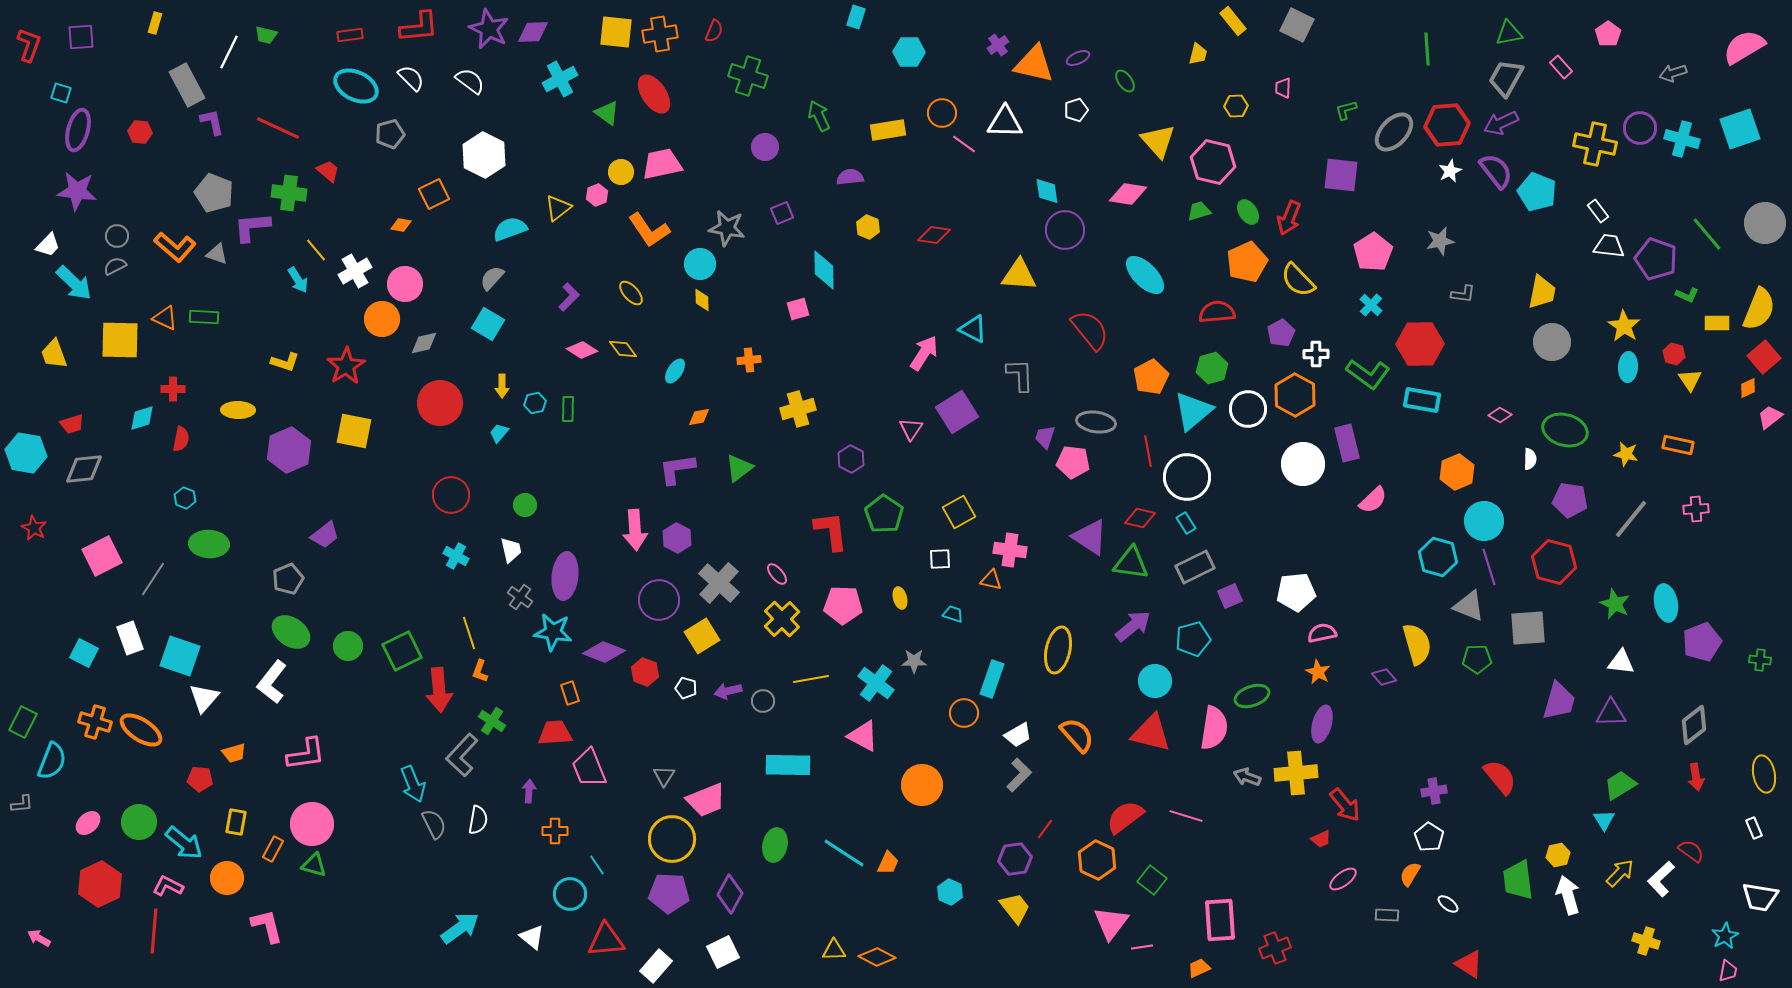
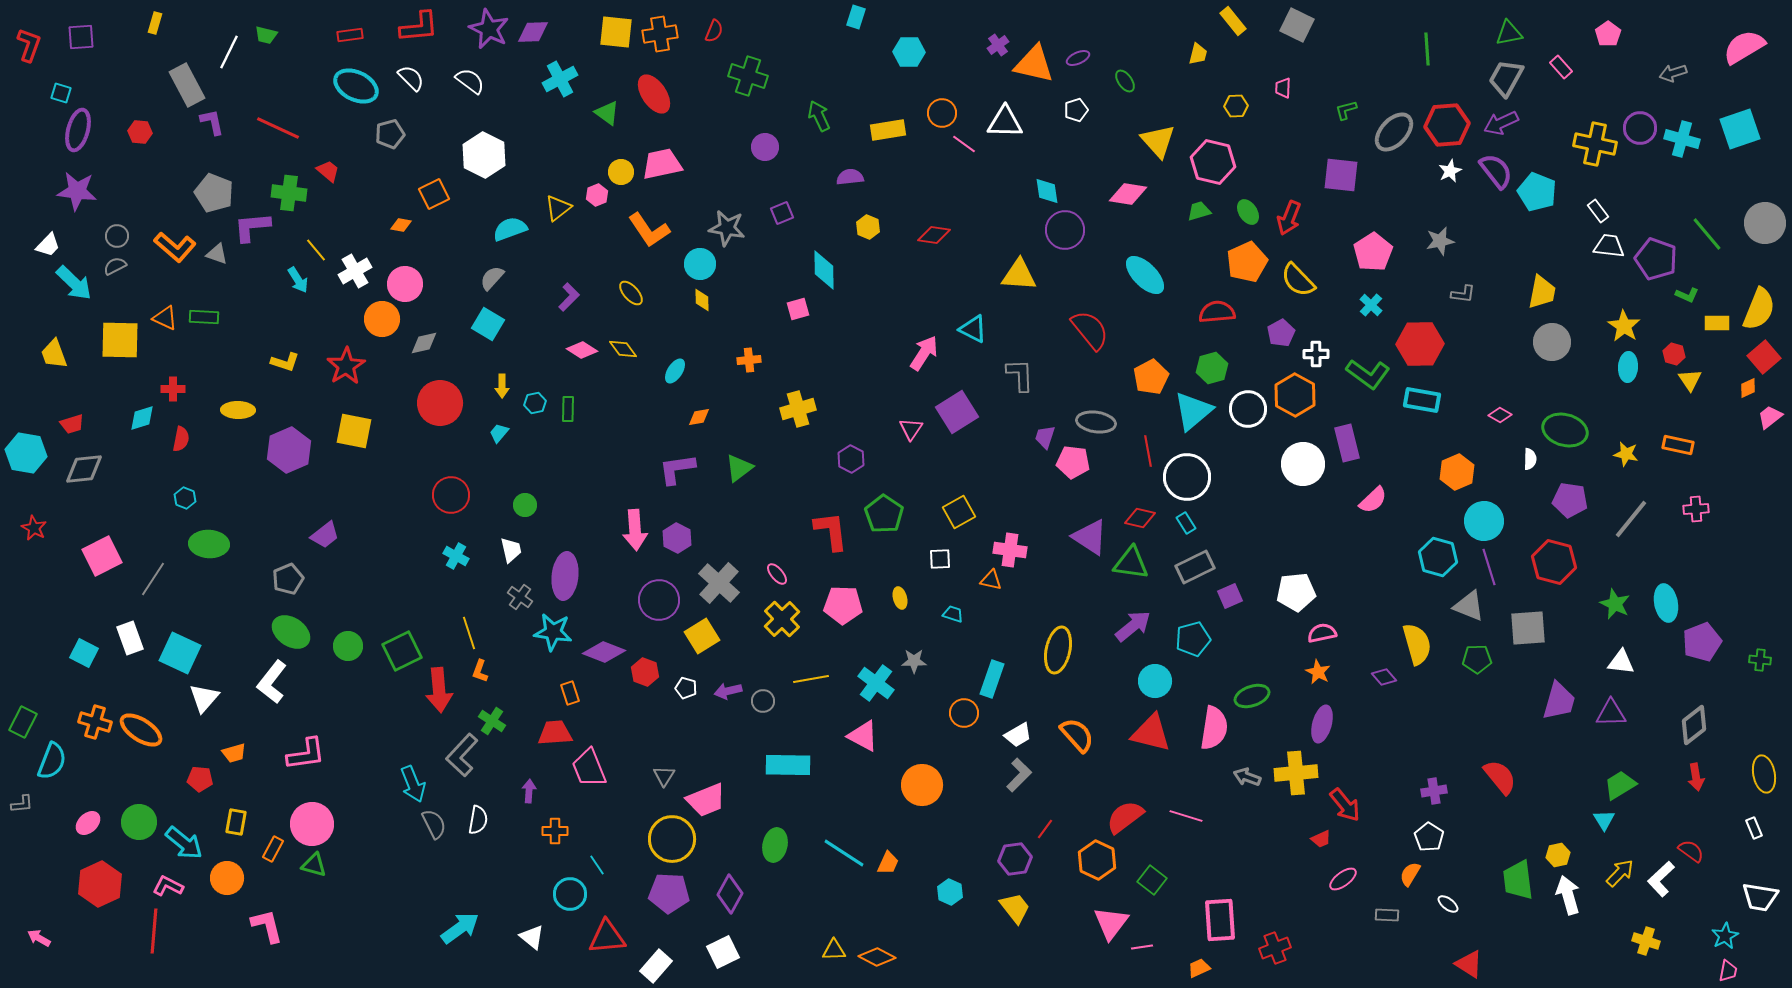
cyan square at (180, 656): moved 3 px up; rotated 6 degrees clockwise
red triangle at (606, 940): moved 1 px right, 3 px up
